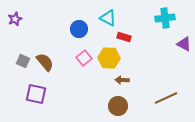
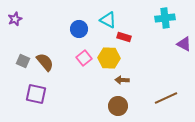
cyan triangle: moved 2 px down
